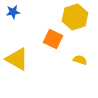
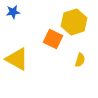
yellow hexagon: moved 1 px left, 5 px down
yellow semicircle: rotated 88 degrees clockwise
